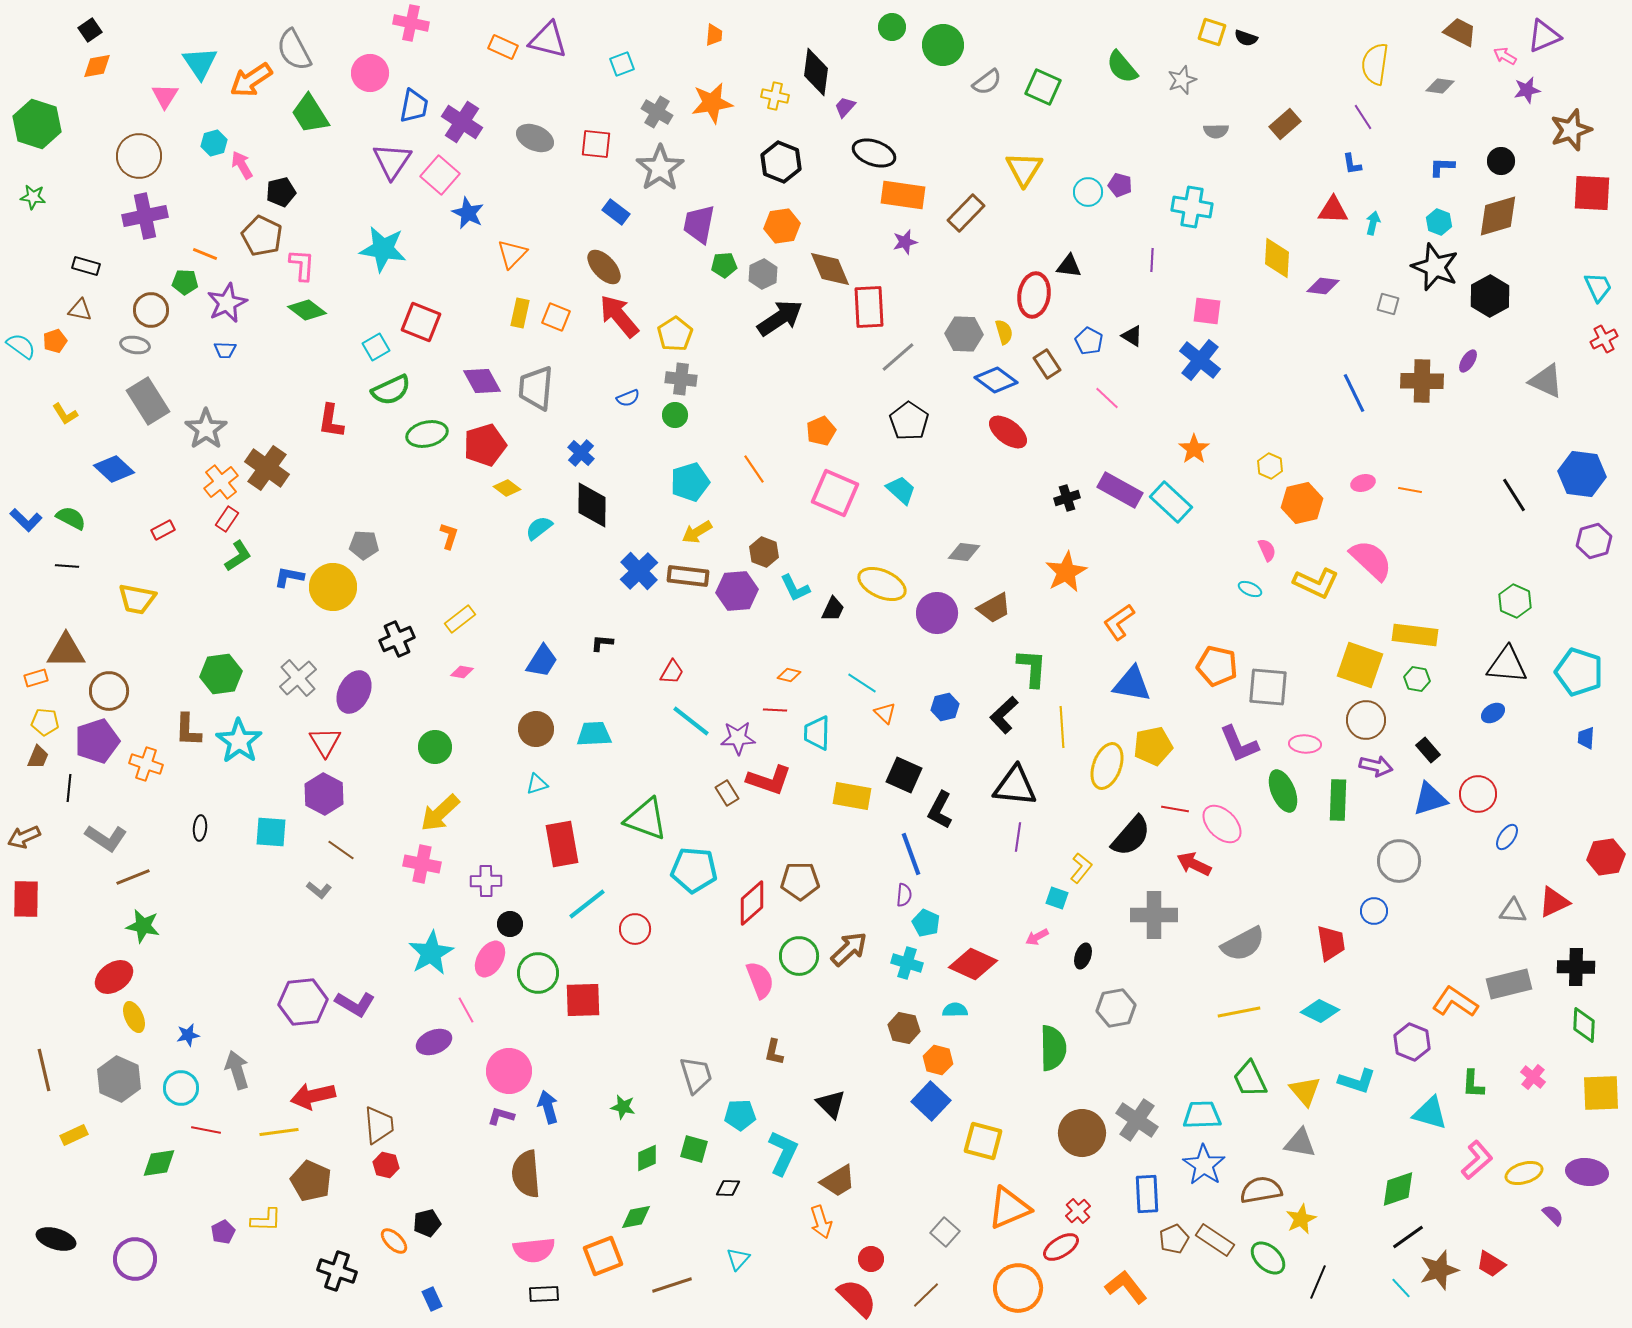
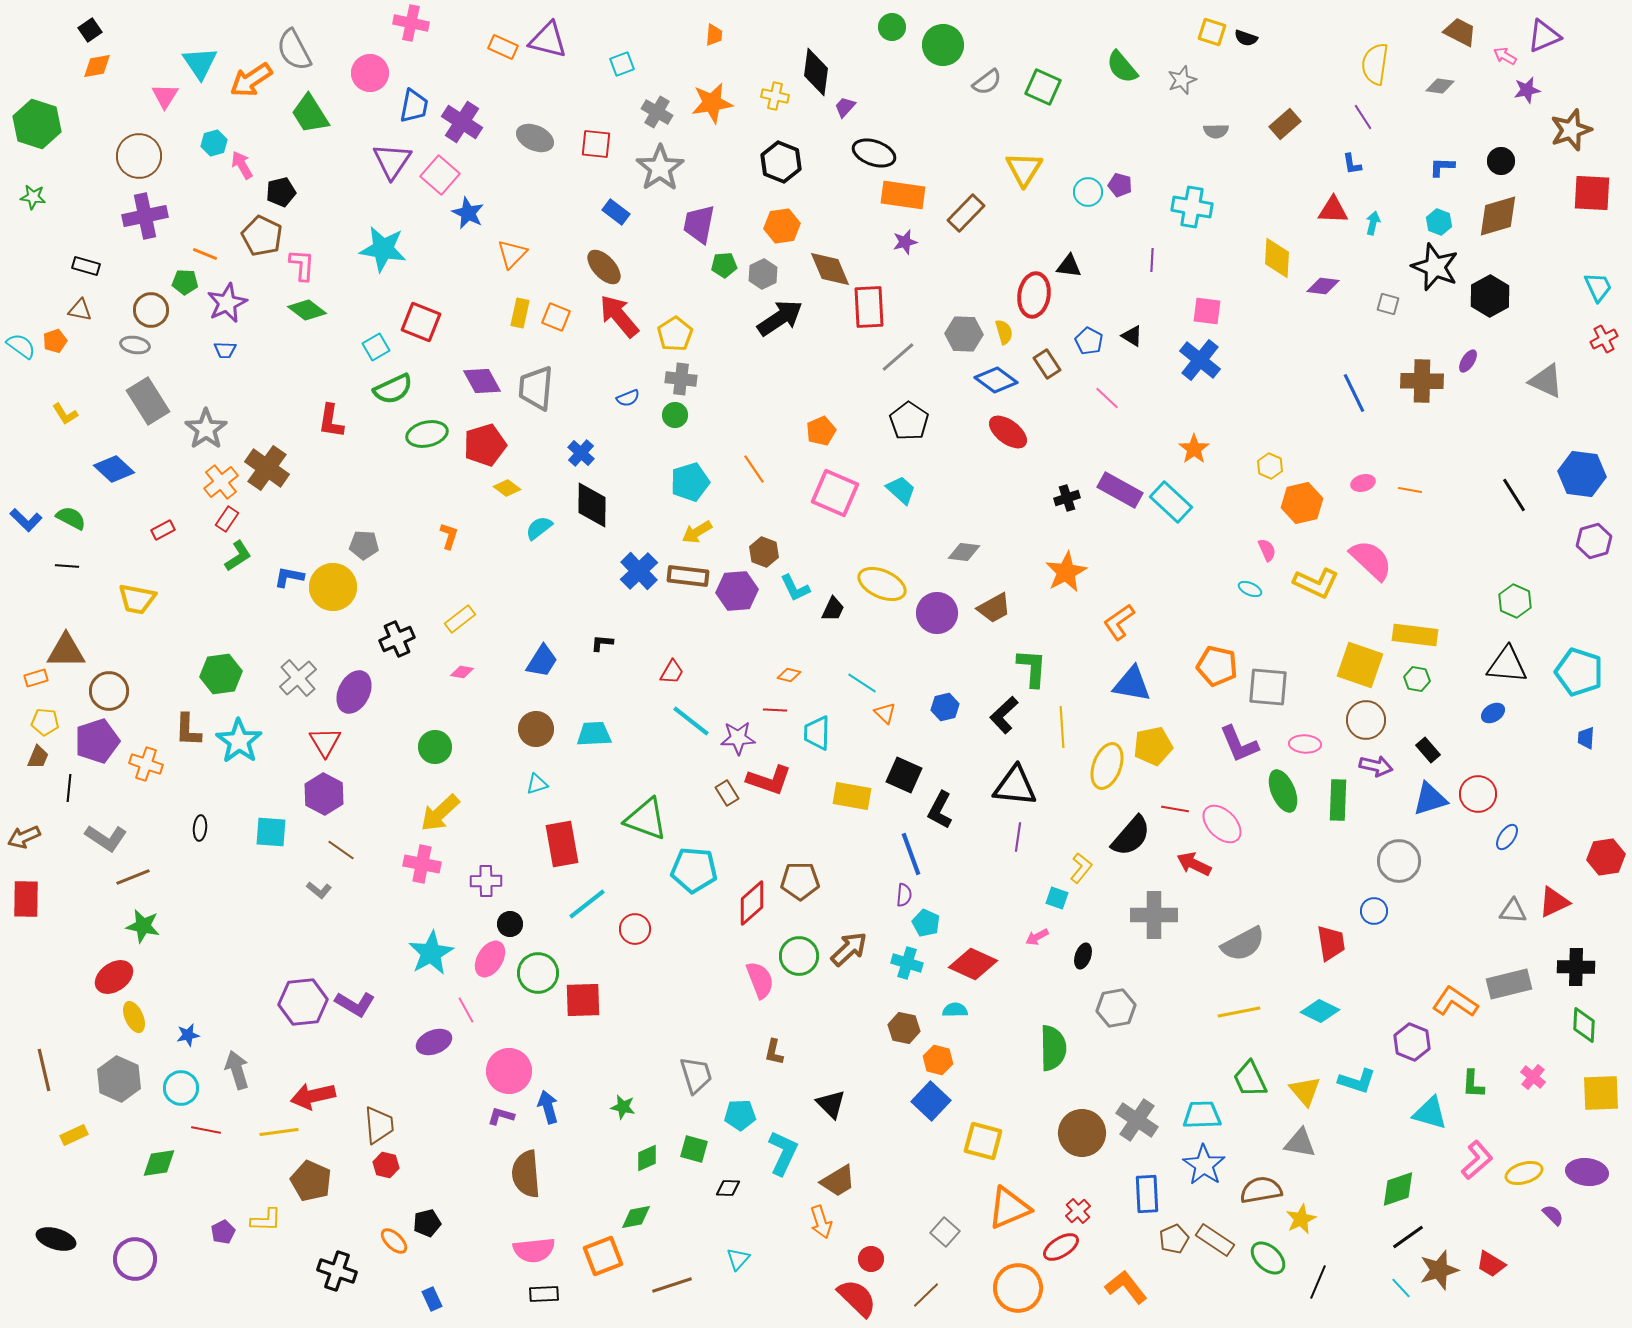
green semicircle at (391, 390): moved 2 px right, 1 px up
